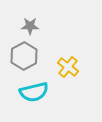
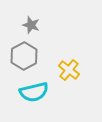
gray star: moved 1 px right, 1 px up; rotated 18 degrees clockwise
yellow cross: moved 1 px right, 3 px down
